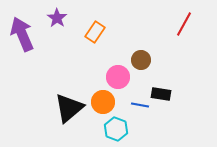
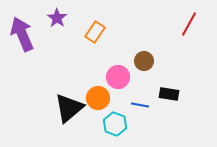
red line: moved 5 px right
brown circle: moved 3 px right, 1 px down
black rectangle: moved 8 px right
orange circle: moved 5 px left, 4 px up
cyan hexagon: moved 1 px left, 5 px up
